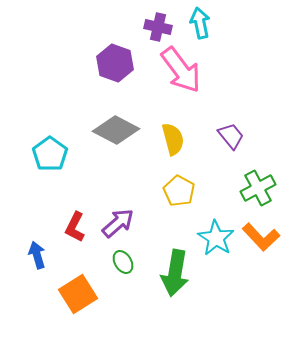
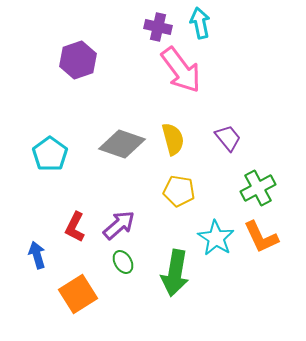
purple hexagon: moved 37 px left, 3 px up; rotated 21 degrees clockwise
gray diamond: moved 6 px right, 14 px down; rotated 9 degrees counterclockwise
purple trapezoid: moved 3 px left, 2 px down
yellow pentagon: rotated 20 degrees counterclockwise
purple arrow: moved 1 px right, 2 px down
orange L-shape: rotated 18 degrees clockwise
